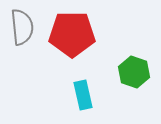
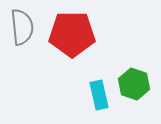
green hexagon: moved 12 px down
cyan rectangle: moved 16 px right
